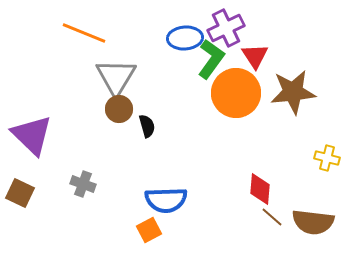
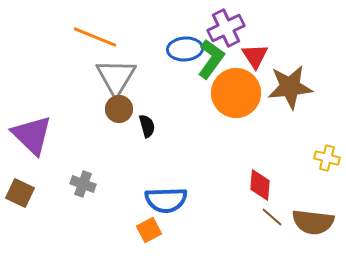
orange line: moved 11 px right, 4 px down
blue ellipse: moved 11 px down
brown star: moved 3 px left, 5 px up
red diamond: moved 4 px up
